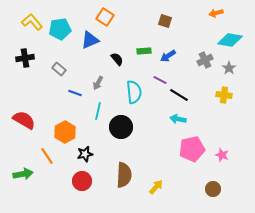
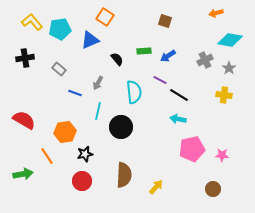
orange hexagon: rotated 20 degrees clockwise
pink star: rotated 16 degrees counterclockwise
